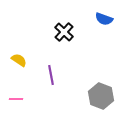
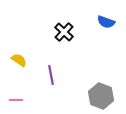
blue semicircle: moved 2 px right, 3 px down
pink line: moved 1 px down
